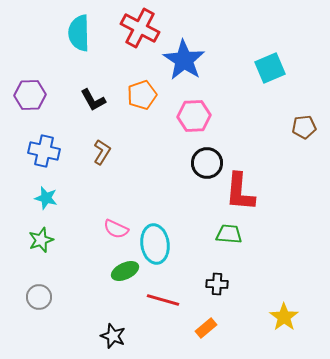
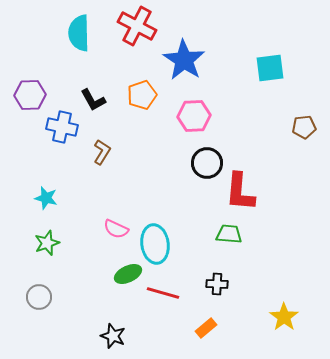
red cross: moved 3 px left, 2 px up
cyan square: rotated 16 degrees clockwise
blue cross: moved 18 px right, 24 px up
green star: moved 6 px right, 3 px down
green ellipse: moved 3 px right, 3 px down
red line: moved 7 px up
